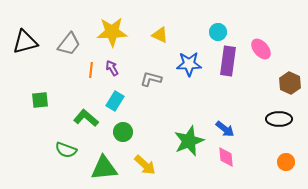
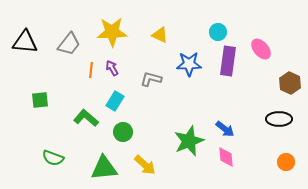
black triangle: rotated 20 degrees clockwise
green semicircle: moved 13 px left, 8 px down
